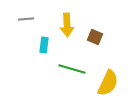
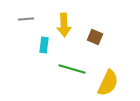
yellow arrow: moved 3 px left
